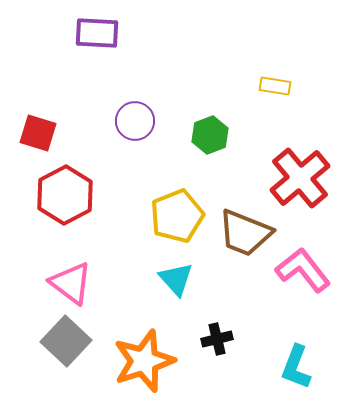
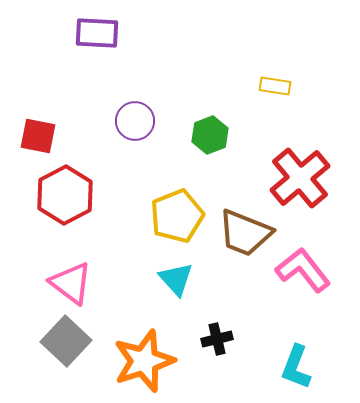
red square: moved 3 px down; rotated 6 degrees counterclockwise
